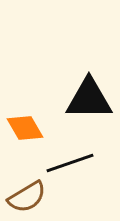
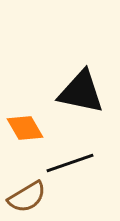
black triangle: moved 8 px left, 7 px up; rotated 12 degrees clockwise
